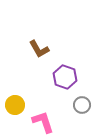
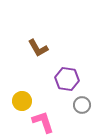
brown L-shape: moved 1 px left, 1 px up
purple hexagon: moved 2 px right, 2 px down; rotated 10 degrees counterclockwise
yellow circle: moved 7 px right, 4 px up
